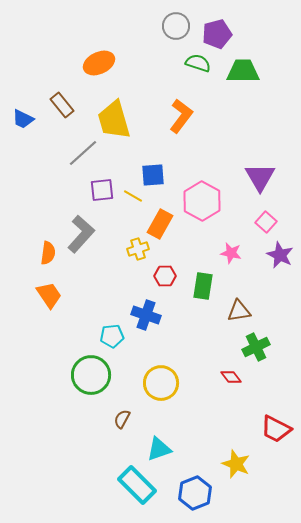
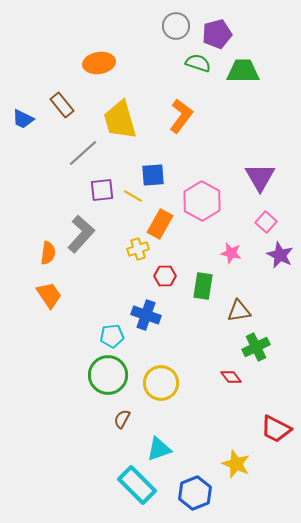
orange ellipse: rotated 16 degrees clockwise
yellow trapezoid: moved 6 px right
green circle: moved 17 px right
